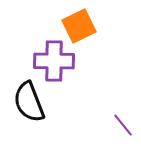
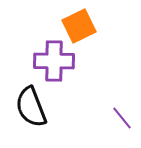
black semicircle: moved 2 px right, 5 px down
purple line: moved 1 px left, 7 px up
